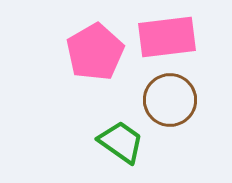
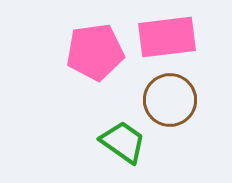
pink pentagon: rotated 22 degrees clockwise
green trapezoid: moved 2 px right
